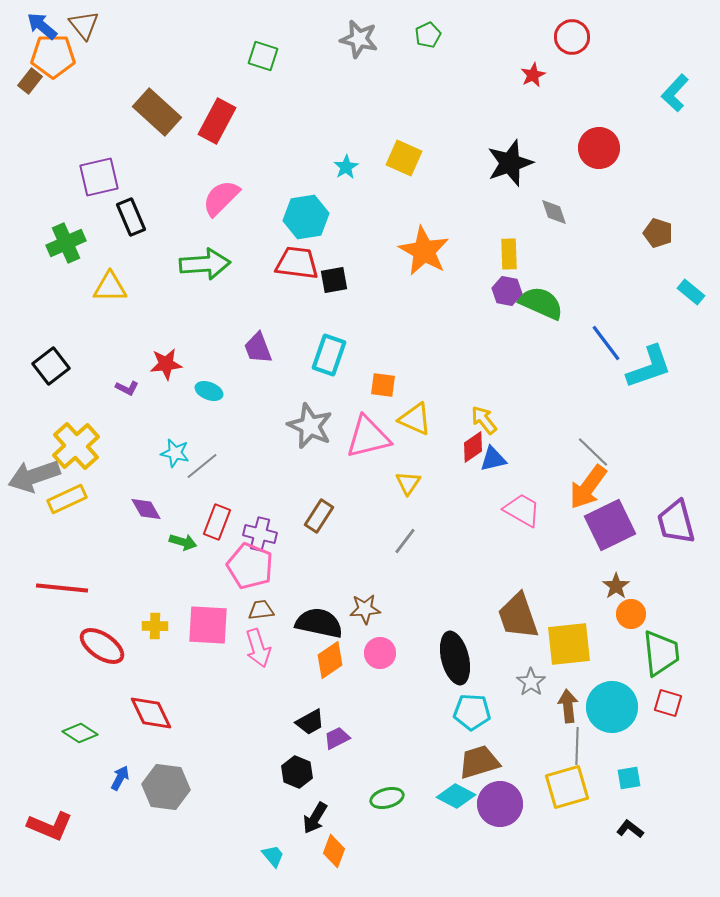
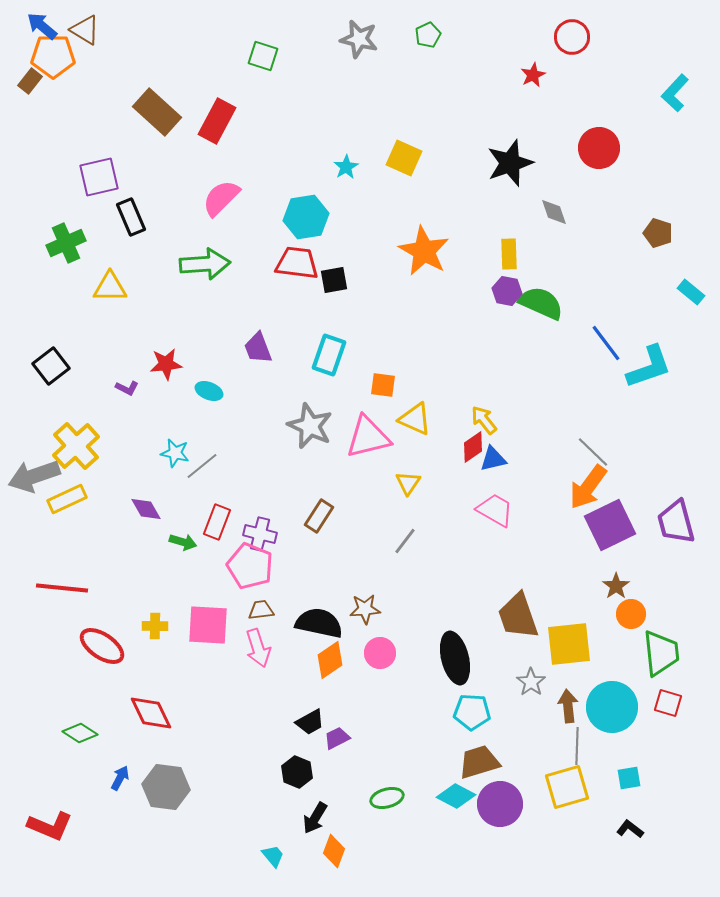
brown triangle at (84, 25): moved 1 px right, 5 px down; rotated 20 degrees counterclockwise
pink trapezoid at (522, 510): moved 27 px left
